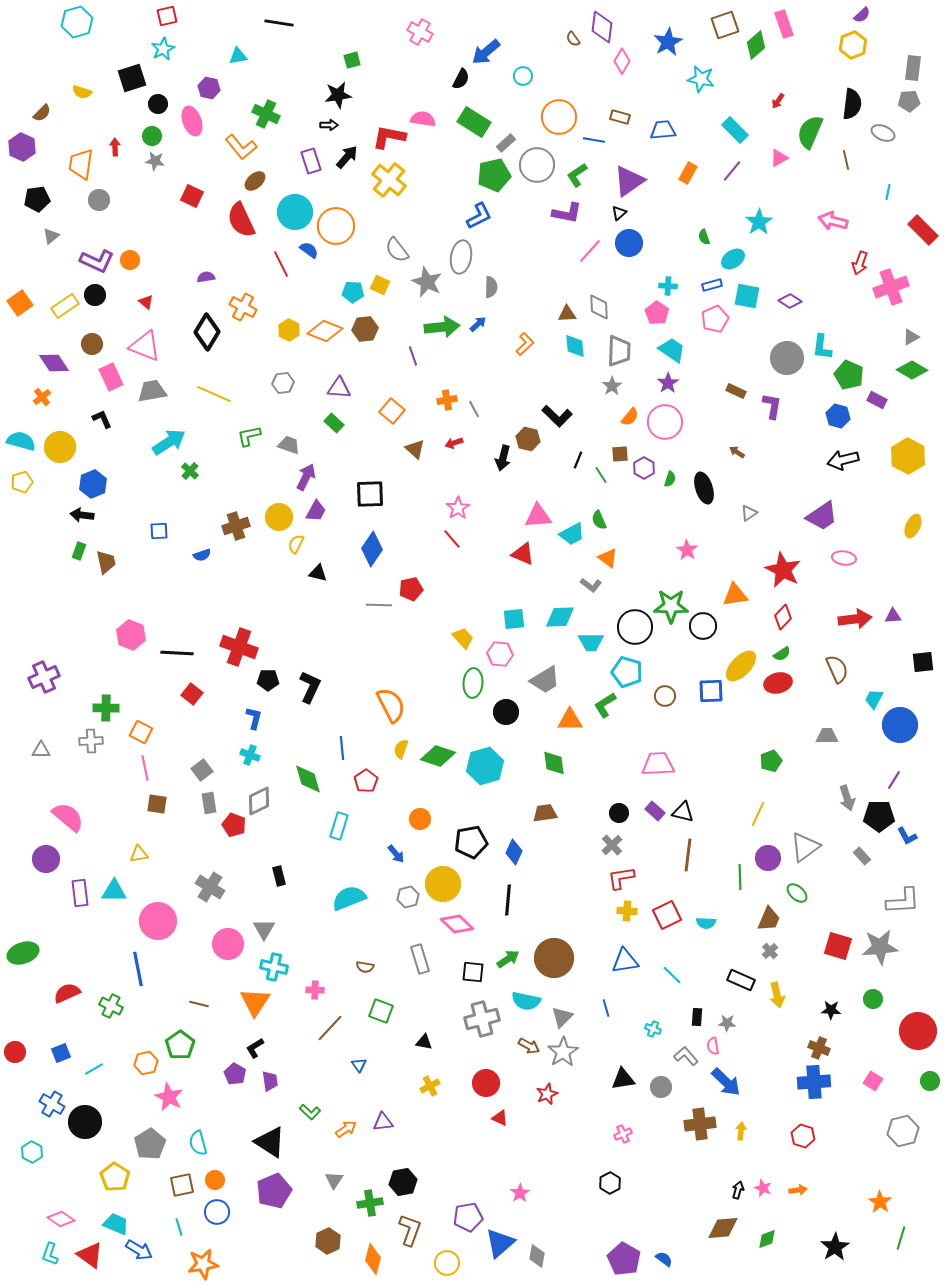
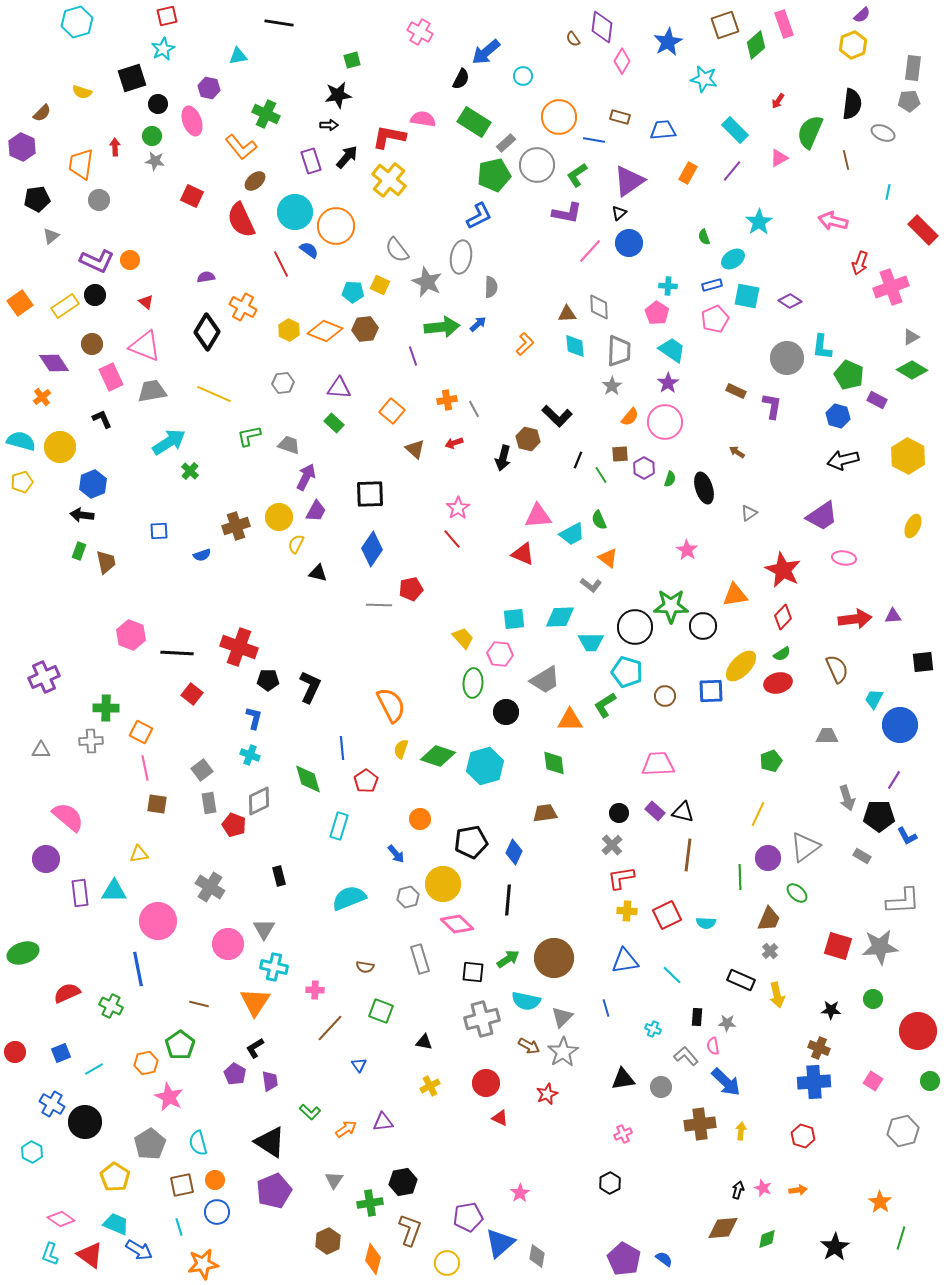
cyan star at (701, 79): moved 3 px right
gray rectangle at (862, 856): rotated 18 degrees counterclockwise
